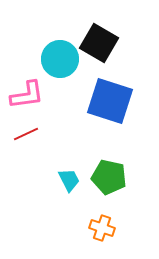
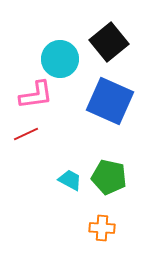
black square: moved 10 px right, 1 px up; rotated 21 degrees clockwise
pink L-shape: moved 9 px right
blue square: rotated 6 degrees clockwise
cyan trapezoid: moved 1 px right; rotated 35 degrees counterclockwise
orange cross: rotated 15 degrees counterclockwise
